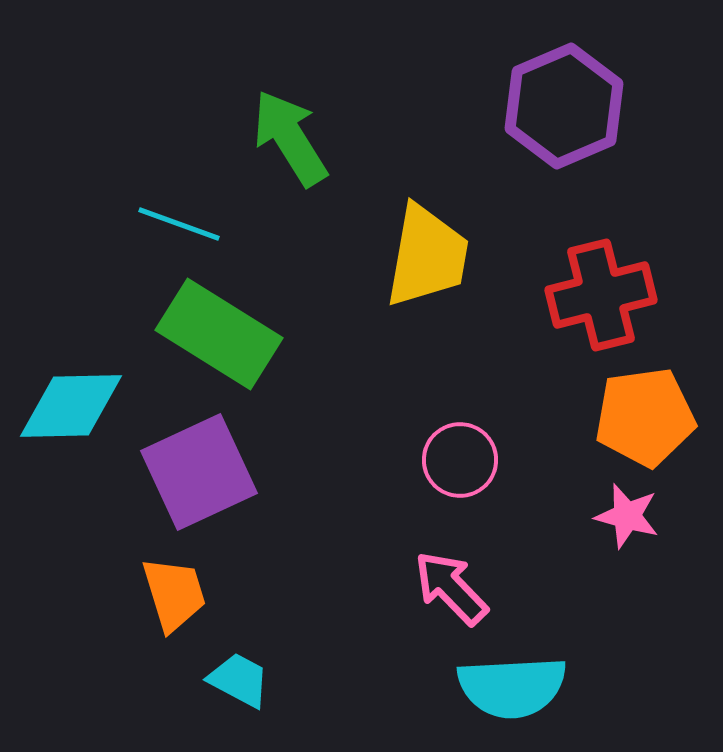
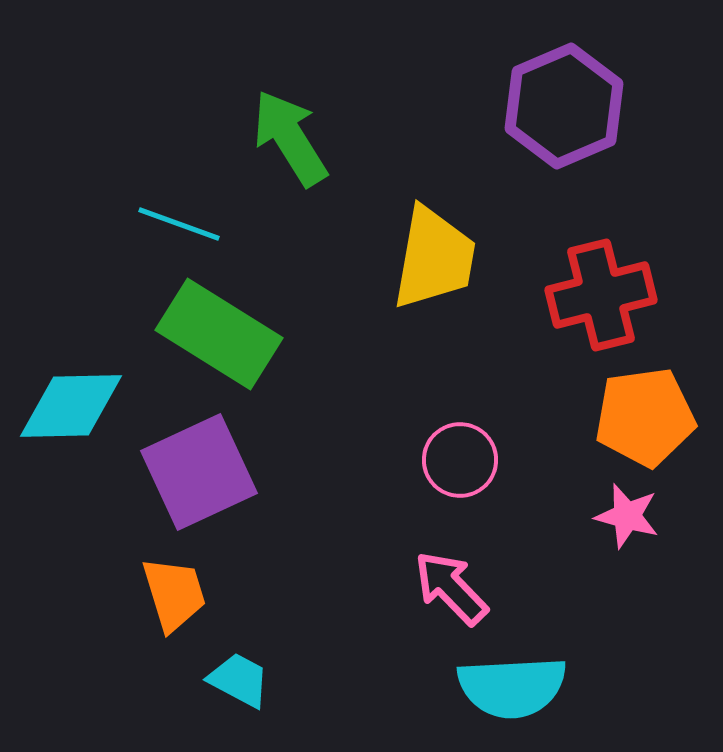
yellow trapezoid: moved 7 px right, 2 px down
